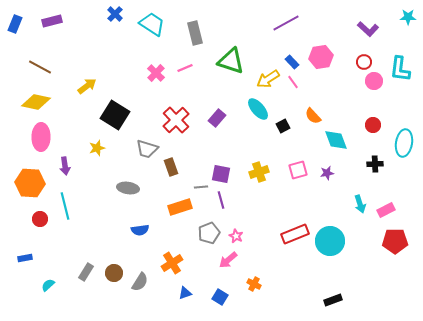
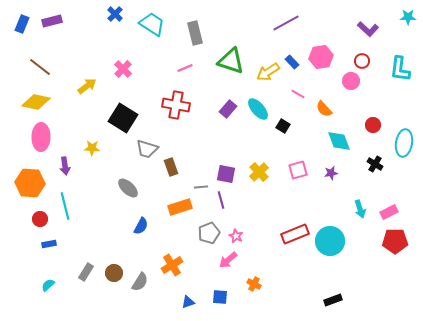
blue rectangle at (15, 24): moved 7 px right
red circle at (364, 62): moved 2 px left, 1 px up
brown line at (40, 67): rotated 10 degrees clockwise
pink cross at (156, 73): moved 33 px left, 4 px up
yellow arrow at (268, 79): moved 7 px up
pink circle at (374, 81): moved 23 px left
pink line at (293, 82): moved 5 px right, 12 px down; rotated 24 degrees counterclockwise
black square at (115, 115): moved 8 px right, 3 px down
orange semicircle at (313, 116): moved 11 px right, 7 px up
purple rectangle at (217, 118): moved 11 px right, 9 px up
red cross at (176, 120): moved 15 px up; rotated 36 degrees counterclockwise
black square at (283, 126): rotated 32 degrees counterclockwise
cyan diamond at (336, 140): moved 3 px right, 1 px down
yellow star at (97, 148): moved 5 px left; rotated 21 degrees clockwise
black cross at (375, 164): rotated 35 degrees clockwise
yellow cross at (259, 172): rotated 24 degrees counterclockwise
purple star at (327, 173): moved 4 px right
purple square at (221, 174): moved 5 px right
gray ellipse at (128, 188): rotated 35 degrees clockwise
cyan arrow at (360, 204): moved 5 px down
pink rectangle at (386, 210): moved 3 px right, 2 px down
blue semicircle at (140, 230): moved 1 px right, 4 px up; rotated 54 degrees counterclockwise
blue rectangle at (25, 258): moved 24 px right, 14 px up
orange cross at (172, 263): moved 2 px down
blue triangle at (185, 293): moved 3 px right, 9 px down
blue square at (220, 297): rotated 28 degrees counterclockwise
